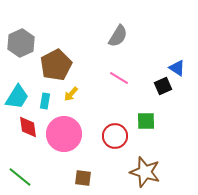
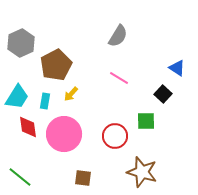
black square: moved 8 px down; rotated 24 degrees counterclockwise
brown star: moved 3 px left
